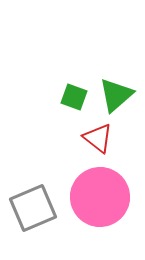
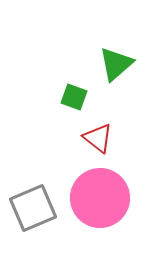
green triangle: moved 31 px up
pink circle: moved 1 px down
